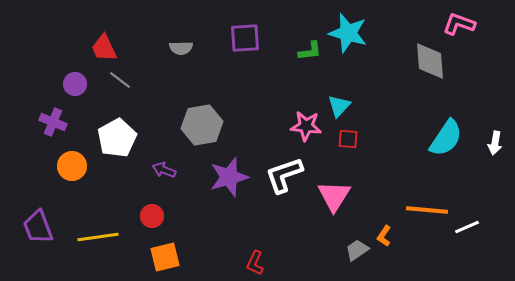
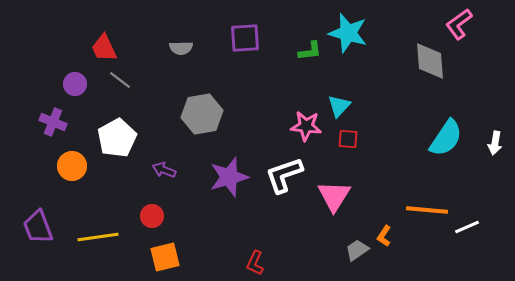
pink L-shape: rotated 56 degrees counterclockwise
gray hexagon: moved 11 px up
